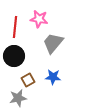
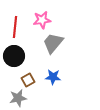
pink star: moved 3 px right, 1 px down; rotated 18 degrees counterclockwise
